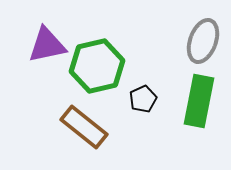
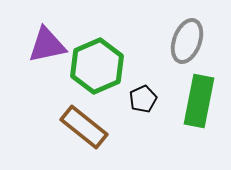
gray ellipse: moved 16 px left
green hexagon: rotated 10 degrees counterclockwise
